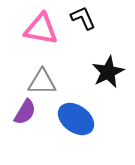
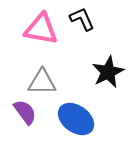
black L-shape: moved 1 px left, 1 px down
purple semicircle: rotated 68 degrees counterclockwise
